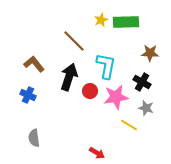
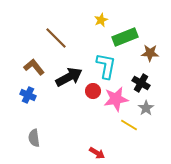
green rectangle: moved 1 px left, 15 px down; rotated 20 degrees counterclockwise
brown line: moved 18 px left, 3 px up
brown L-shape: moved 3 px down
black arrow: rotated 44 degrees clockwise
black cross: moved 1 px left, 1 px down
red circle: moved 3 px right
pink star: moved 2 px down
gray star: rotated 21 degrees clockwise
